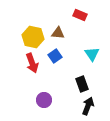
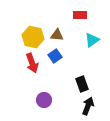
red rectangle: rotated 24 degrees counterclockwise
brown triangle: moved 1 px left, 2 px down
cyan triangle: moved 14 px up; rotated 28 degrees clockwise
